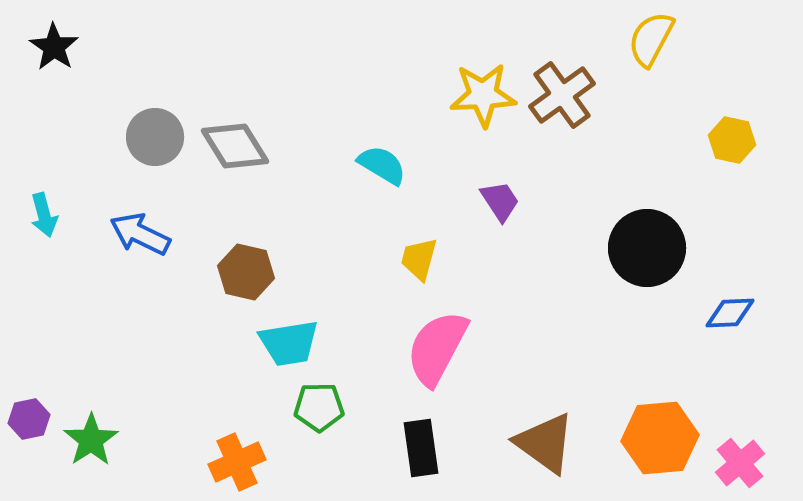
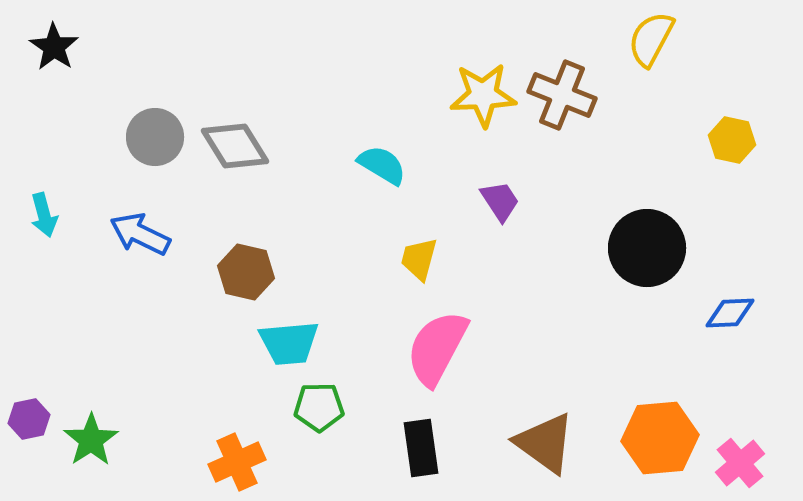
brown cross: rotated 32 degrees counterclockwise
cyan trapezoid: rotated 4 degrees clockwise
